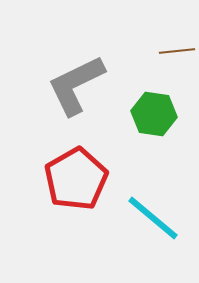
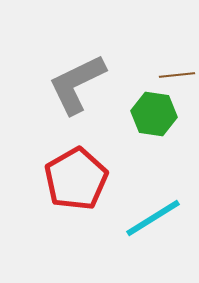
brown line: moved 24 px down
gray L-shape: moved 1 px right, 1 px up
cyan line: rotated 72 degrees counterclockwise
